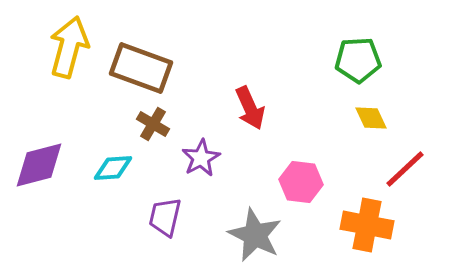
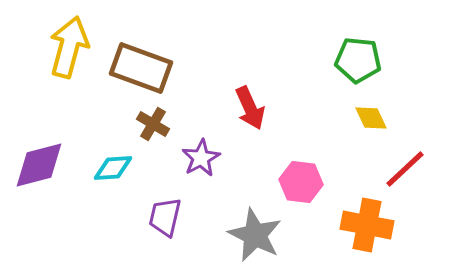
green pentagon: rotated 9 degrees clockwise
